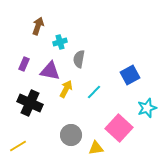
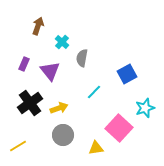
cyan cross: moved 2 px right; rotated 32 degrees counterclockwise
gray semicircle: moved 3 px right, 1 px up
purple triangle: rotated 40 degrees clockwise
blue square: moved 3 px left, 1 px up
yellow arrow: moved 7 px left, 19 px down; rotated 42 degrees clockwise
black cross: rotated 30 degrees clockwise
cyan star: moved 2 px left
gray circle: moved 8 px left
